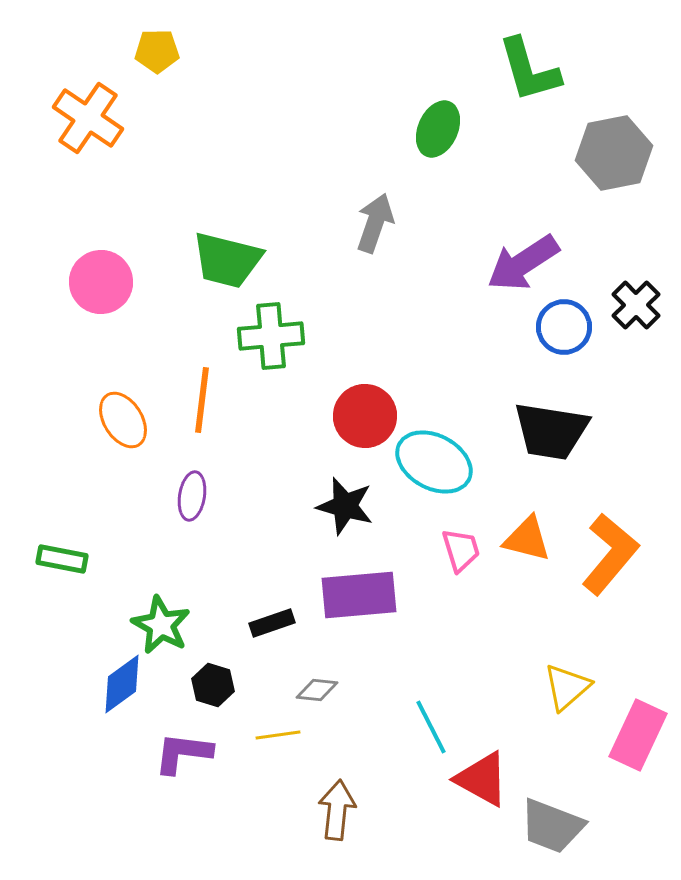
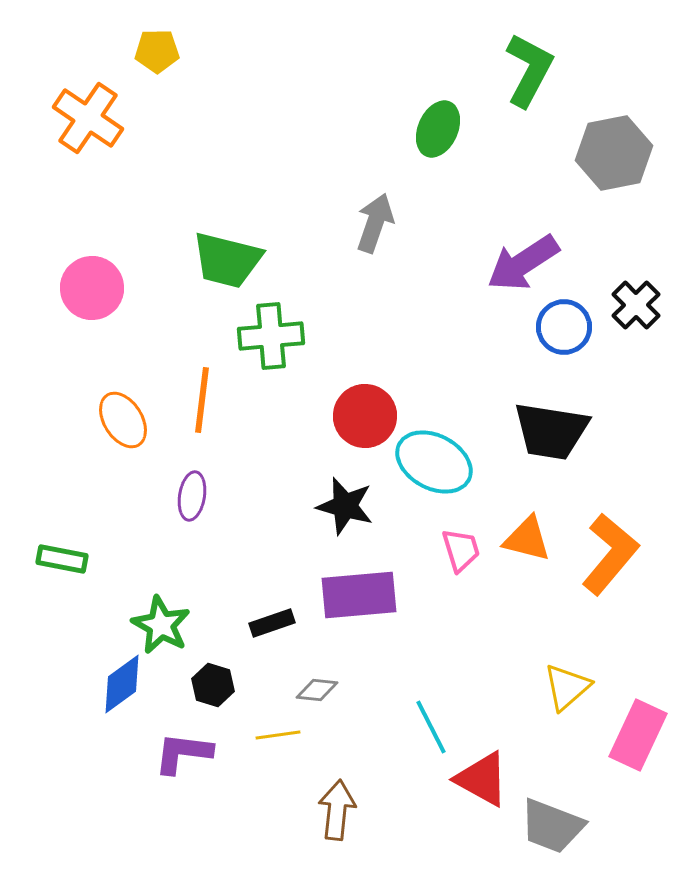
green L-shape: rotated 136 degrees counterclockwise
pink circle: moved 9 px left, 6 px down
